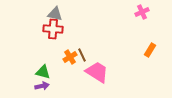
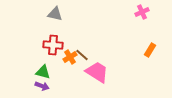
red cross: moved 16 px down
brown line: rotated 24 degrees counterclockwise
purple arrow: rotated 32 degrees clockwise
